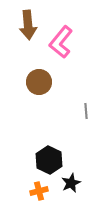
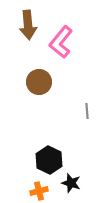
gray line: moved 1 px right
black star: rotated 30 degrees counterclockwise
